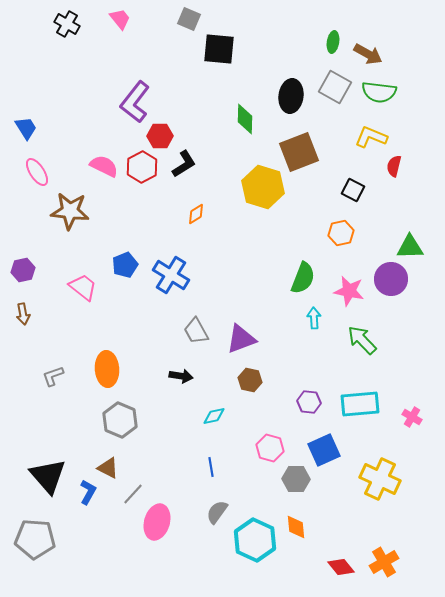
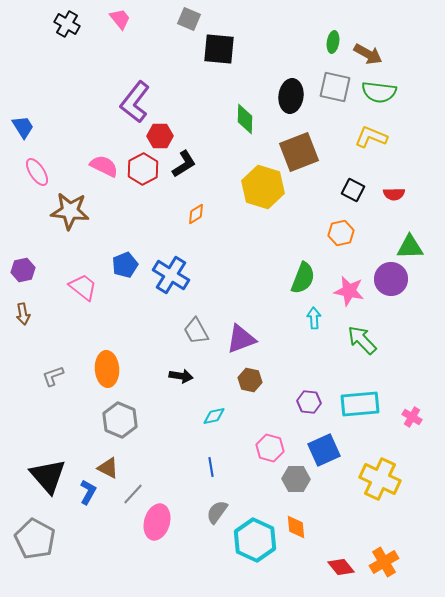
gray square at (335, 87): rotated 16 degrees counterclockwise
blue trapezoid at (26, 128): moved 3 px left, 1 px up
red semicircle at (394, 166): moved 28 px down; rotated 105 degrees counterclockwise
red hexagon at (142, 167): moved 1 px right, 2 px down
gray pentagon at (35, 539): rotated 24 degrees clockwise
